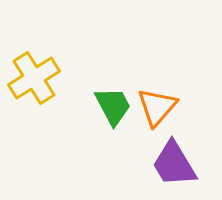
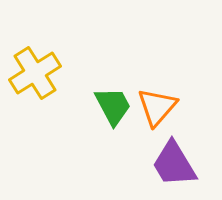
yellow cross: moved 1 px right, 5 px up
